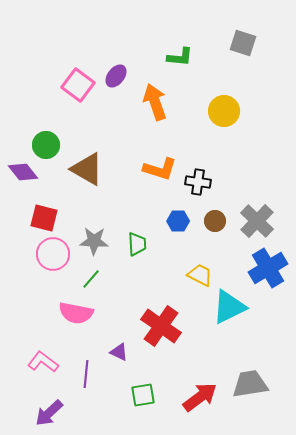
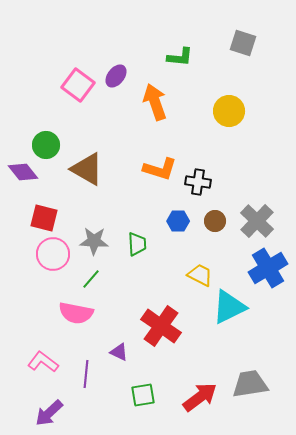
yellow circle: moved 5 px right
